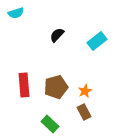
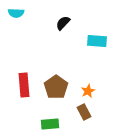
cyan semicircle: rotated 21 degrees clockwise
black semicircle: moved 6 px right, 12 px up
cyan rectangle: rotated 42 degrees clockwise
brown pentagon: rotated 20 degrees counterclockwise
orange star: moved 3 px right
green rectangle: rotated 48 degrees counterclockwise
